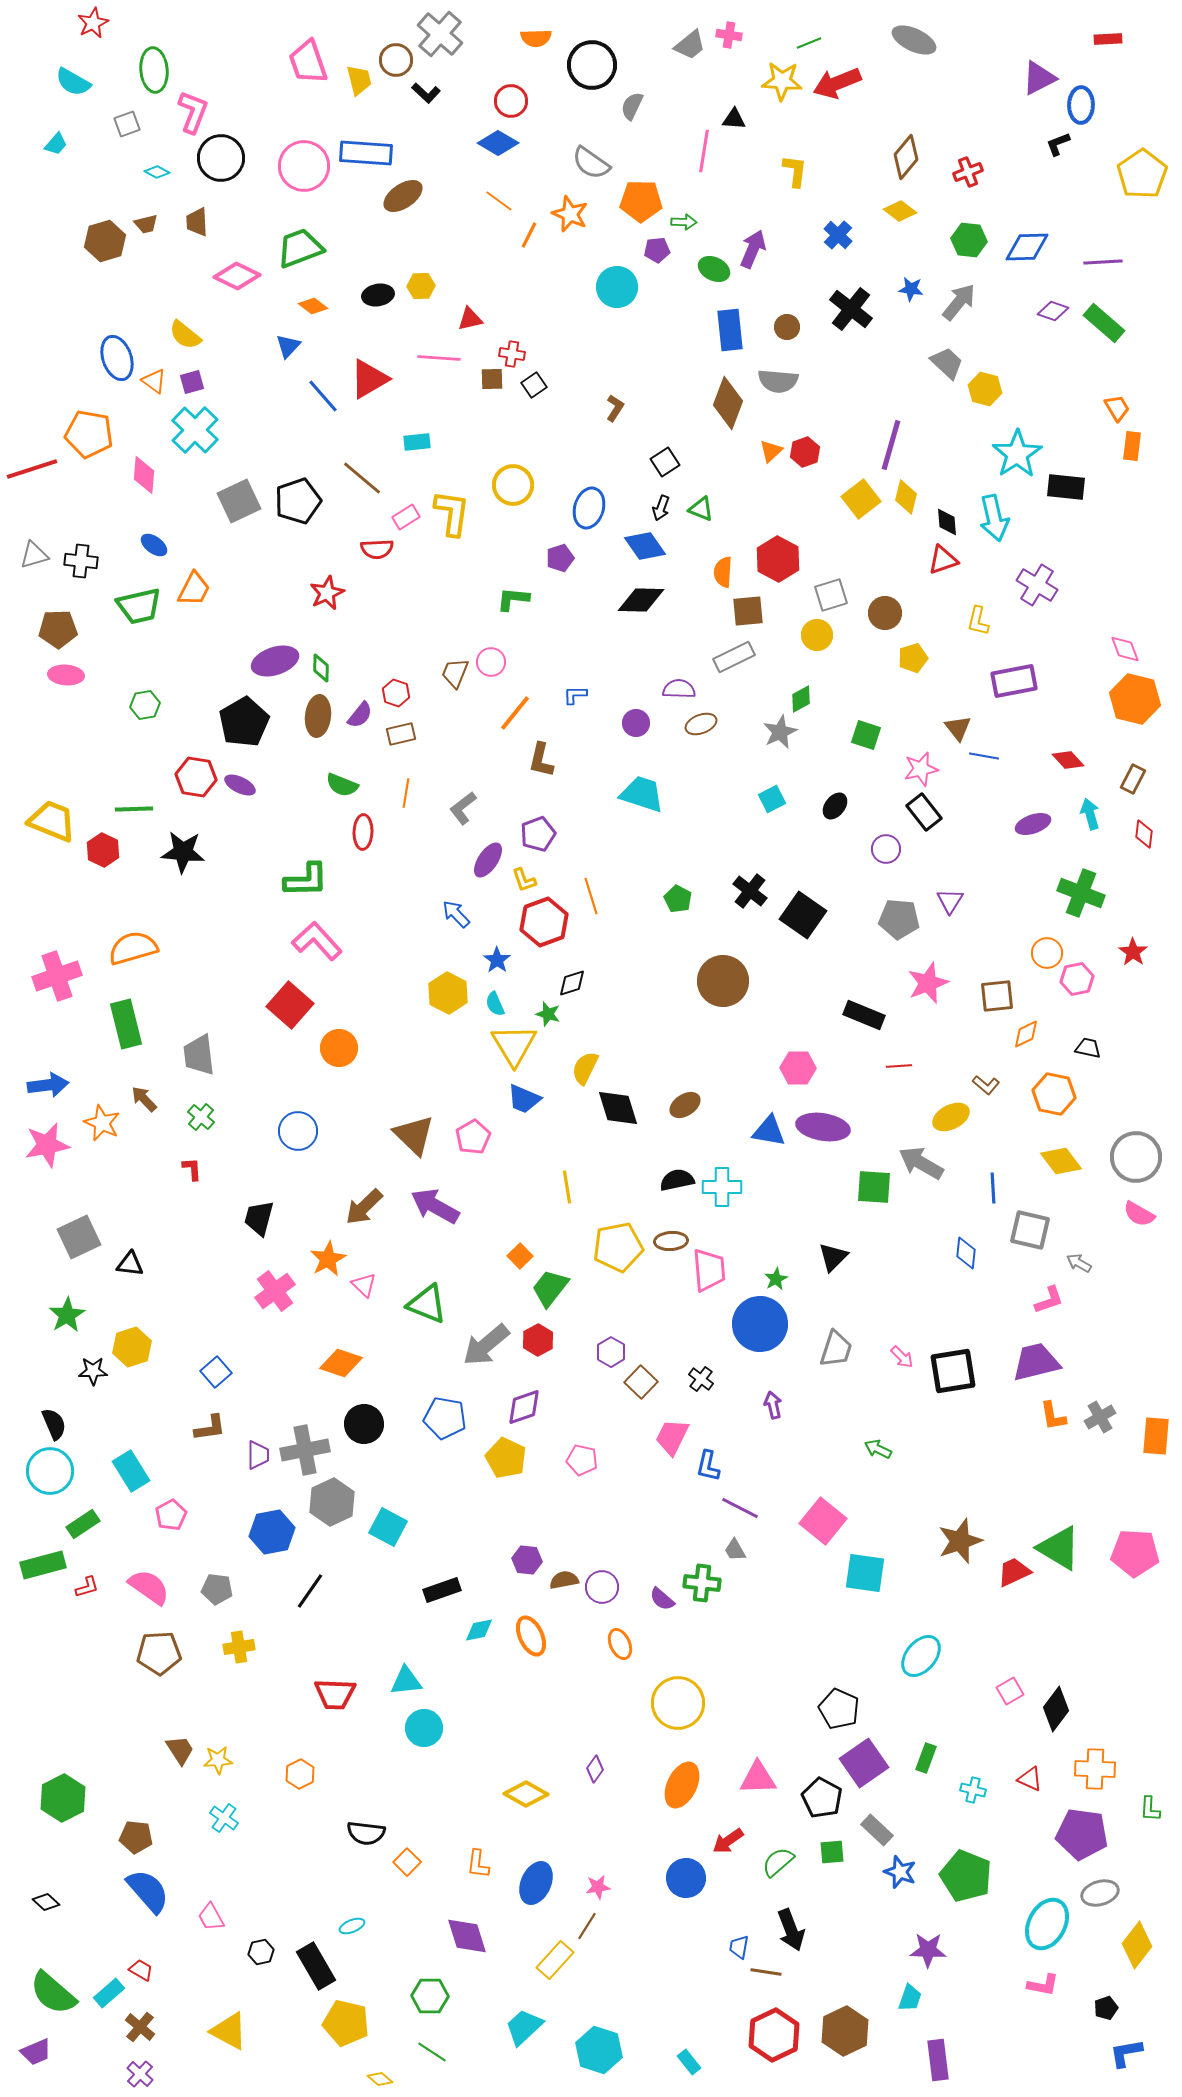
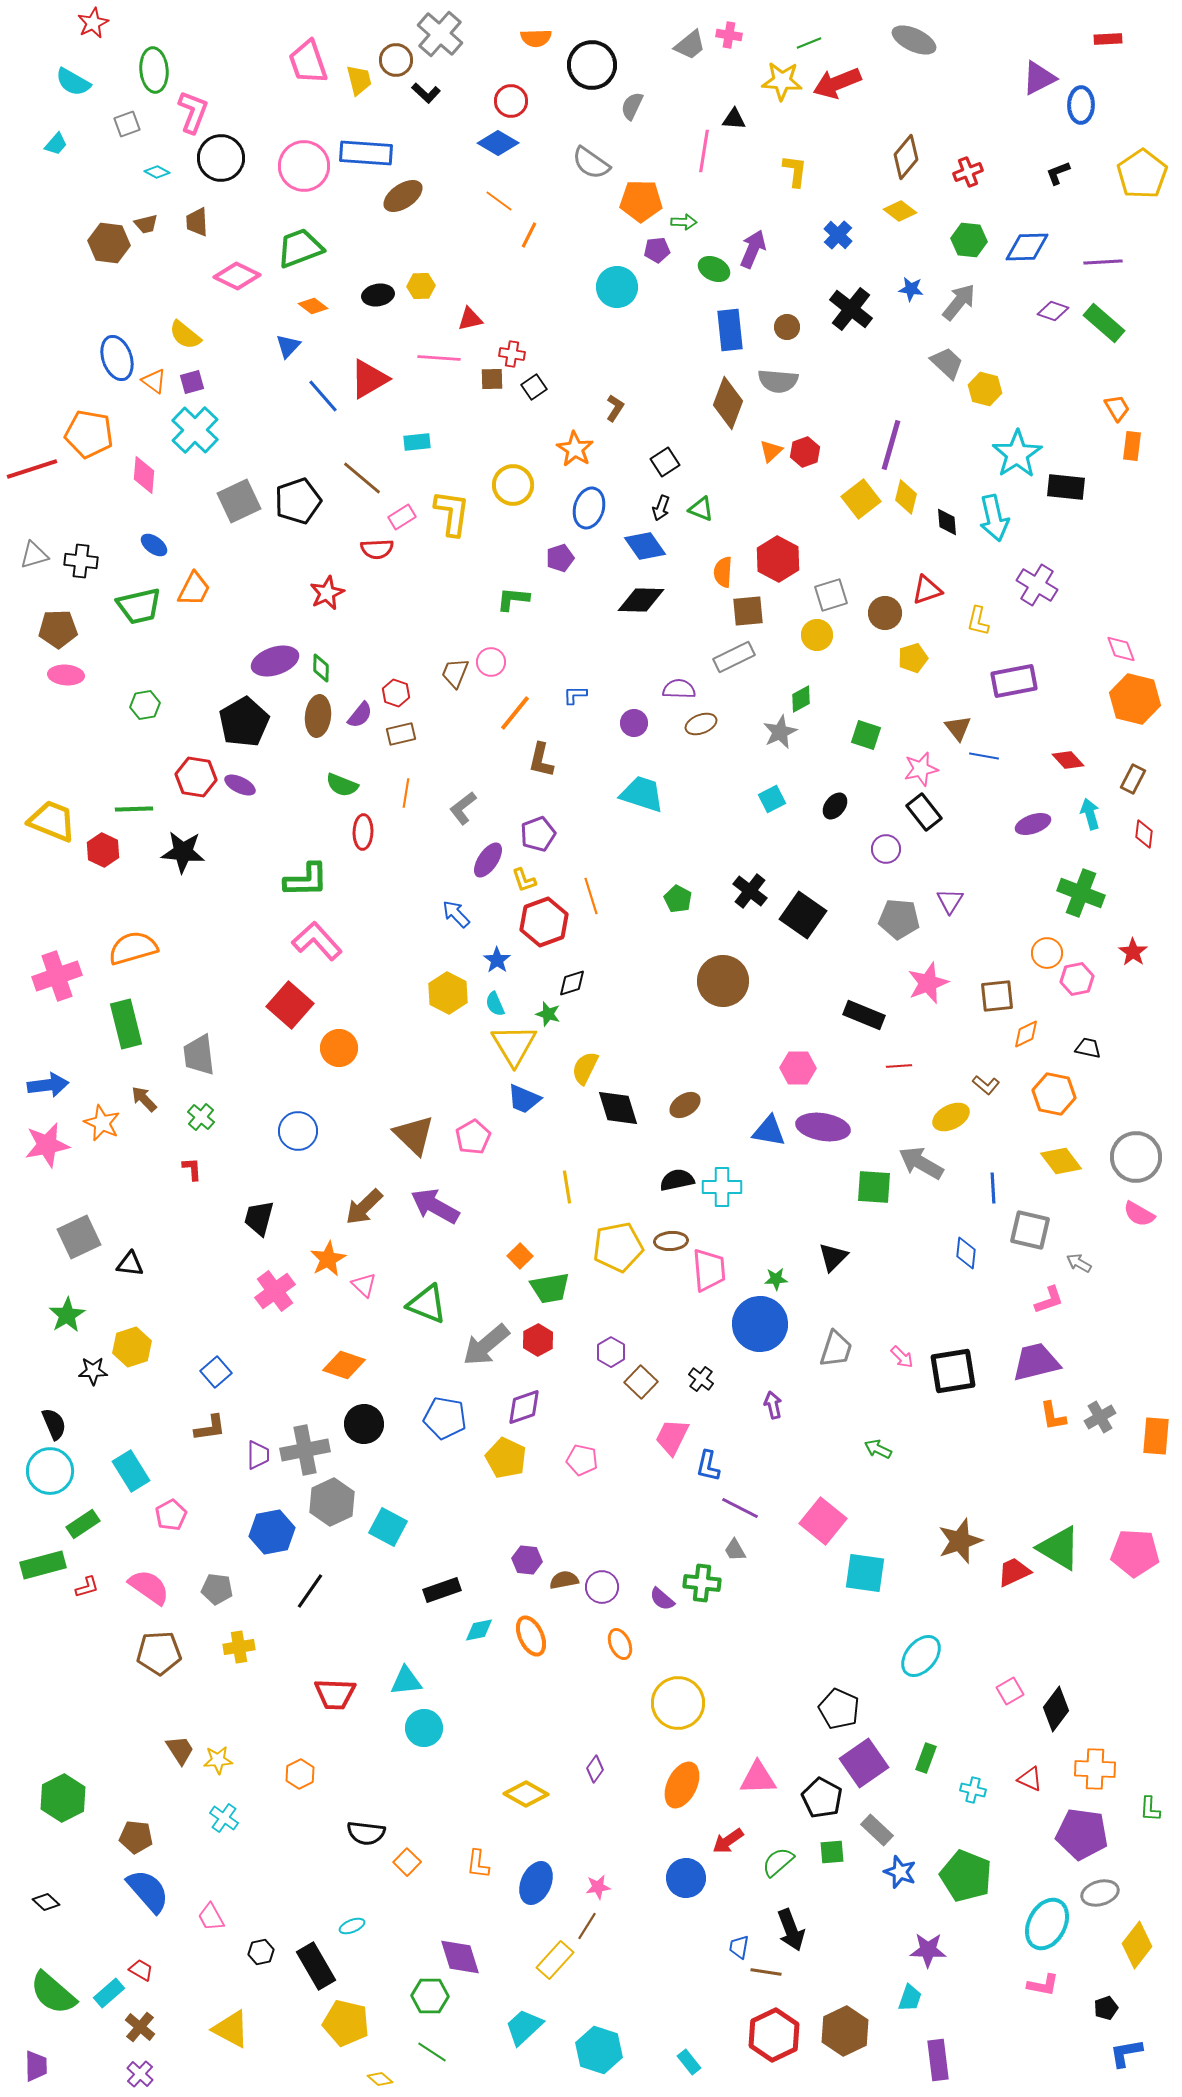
black L-shape at (1058, 144): moved 29 px down
orange star at (570, 214): moved 5 px right, 235 px down; rotated 9 degrees clockwise
brown hexagon at (105, 241): moved 4 px right, 2 px down; rotated 24 degrees clockwise
black square at (534, 385): moved 2 px down
pink rectangle at (406, 517): moved 4 px left
red triangle at (943, 560): moved 16 px left, 30 px down
pink diamond at (1125, 649): moved 4 px left
purple circle at (636, 723): moved 2 px left
green star at (776, 1279): rotated 25 degrees clockwise
green trapezoid at (550, 1288): rotated 138 degrees counterclockwise
orange diamond at (341, 1363): moved 3 px right, 2 px down
purple diamond at (467, 1936): moved 7 px left, 21 px down
yellow triangle at (229, 2031): moved 2 px right, 2 px up
purple trapezoid at (36, 2052): moved 14 px down; rotated 68 degrees counterclockwise
